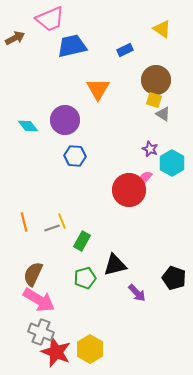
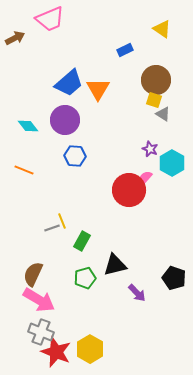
blue trapezoid: moved 3 px left, 37 px down; rotated 152 degrees clockwise
orange line: moved 52 px up; rotated 54 degrees counterclockwise
